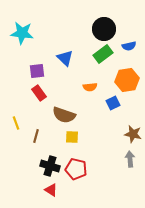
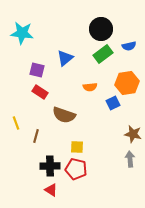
black circle: moved 3 px left
blue triangle: rotated 36 degrees clockwise
purple square: moved 1 px up; rotated 21 degrees clockwise
orange hexagon: moved 3 px down
red rectangle: moved 1 px right, 1 px up; rotated 21 degrees counterclockwise
yellow square: moved 5 px right, 10 px down
black cross: rotated 18 degrees counterclockwise
